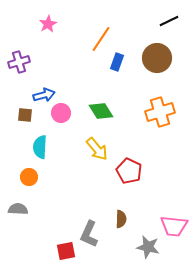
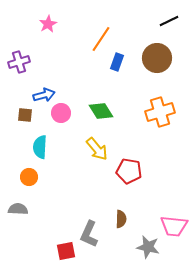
red pentagon: rotated 15 degrees counterclockwise
